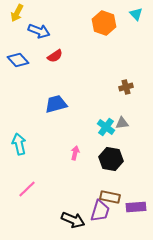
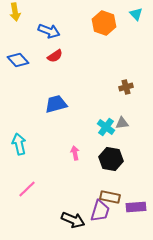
yellow arrow: moved 2 px left, 1 px up; rotated 36 degrees counterclockwise
blue arrow: moved 10 px right
pink arrow: rotated 24 degrees counterclockwise
